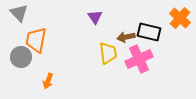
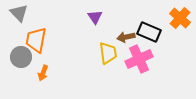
black rectangle: rotated 10 degrees clockwise
orange arrow: moved 5 px left, 8 px up
